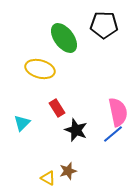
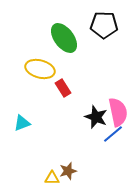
red rectangle: moved 6 px right, 20 px up
cyan triangle: rotated 24 degrees clockwise
black star: moved 20 px right, 13 px up
yellow triangle: moved 4 px right; rotated 28 degrees counterclockwise
